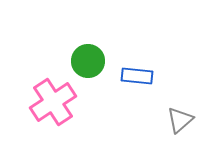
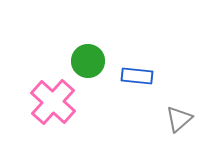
pink cross: rotated 15 degrees counterclockwise
gray triangle: moved 1 px left, 1 px up
